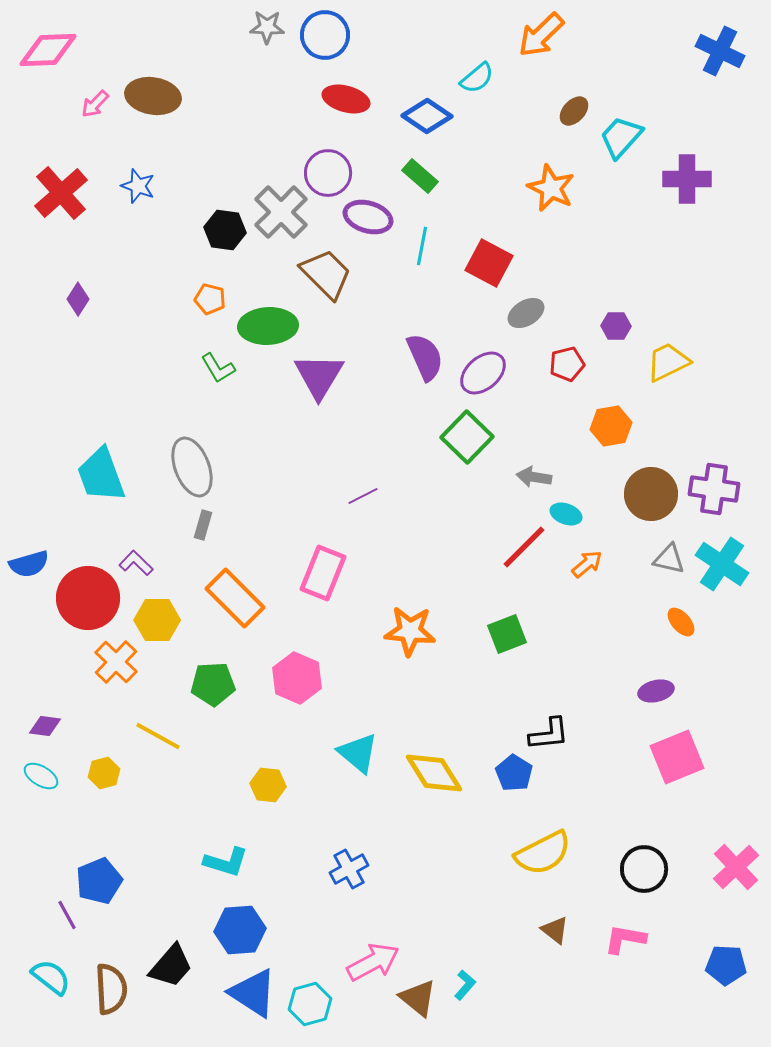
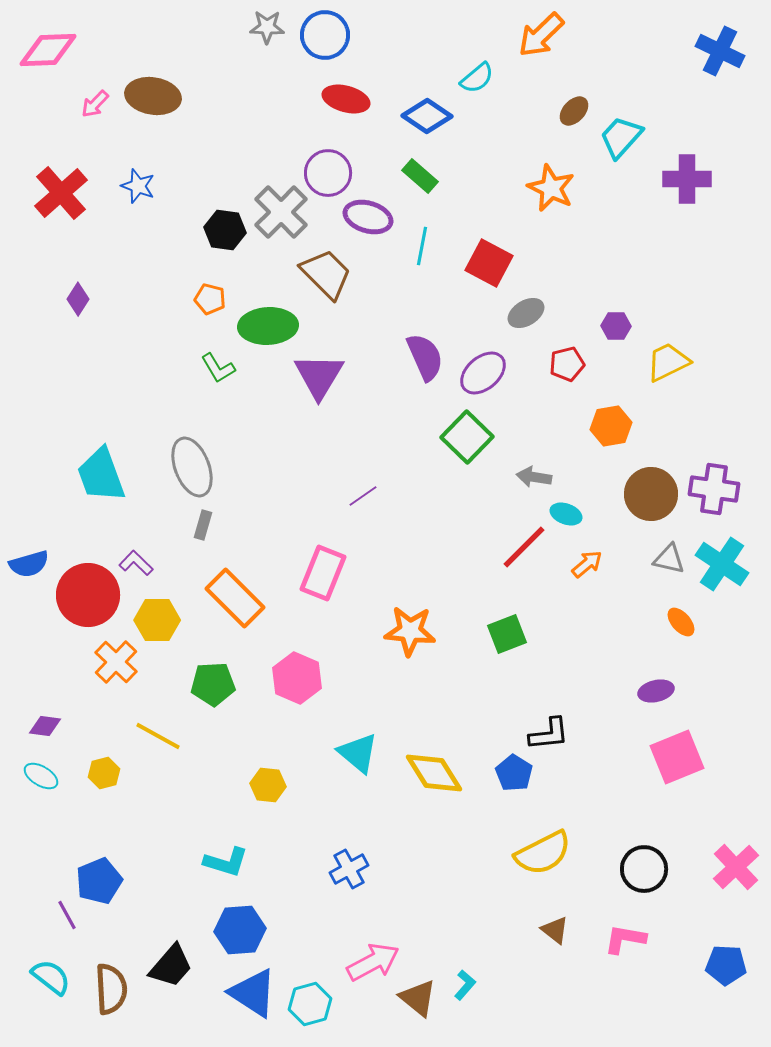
purple line at (363, 496): rotated 8 degrees counterclockwise
red circle at (88, 598): moved 3 px up
